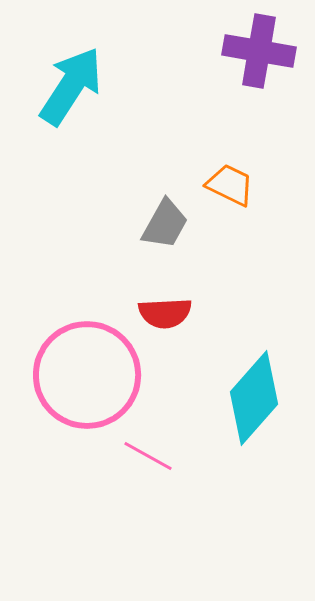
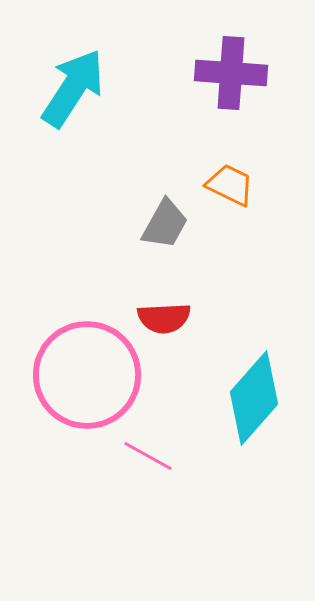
purple cross: moved 28 px left, 22 px down; rotated 6 degrees counterclockwise
cyan arrow: moved 2 px right, 2 px down
red semicircle: moved 1 px left, 5 px down
